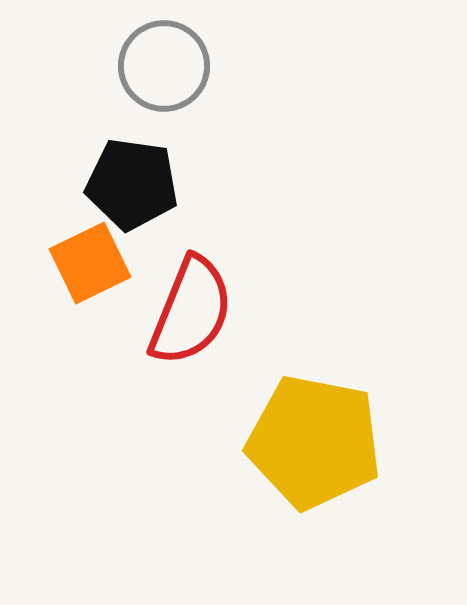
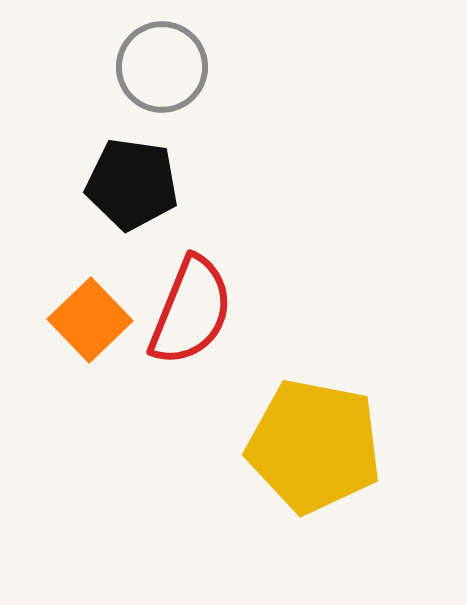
gray circle: moved 2 px left, 1 px down
orange square: moved 57 px down; rotated 18 degrees counterclockwise
yellow pentagon: moved 4 px down
